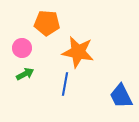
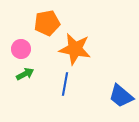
orange pentagon: rotated 15 degrees counterclockwise
pink circle: moved 1 px left, 1 px down
orange star: moved 3 px left, 3 px up
blue trapezoid: rotated 24 degrees counterclockwise
